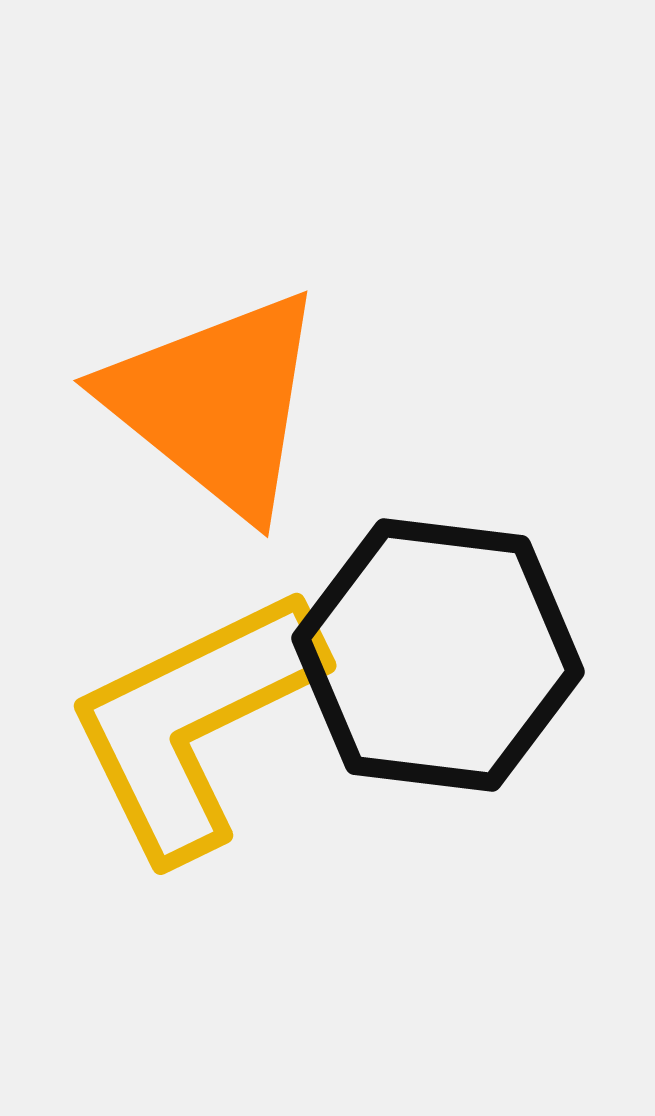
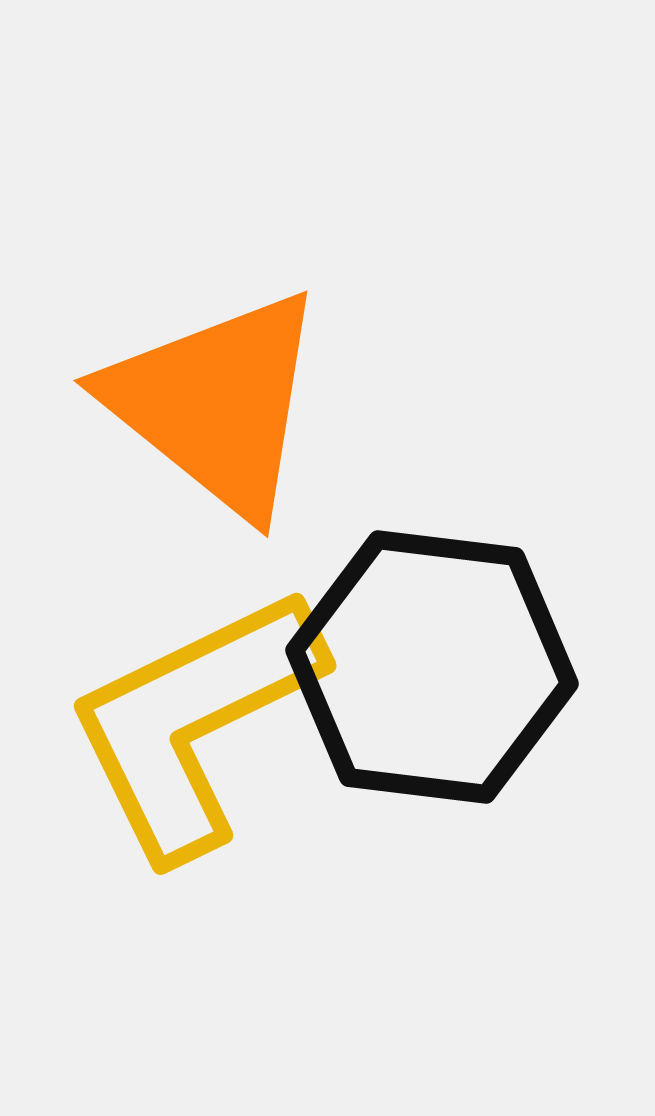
black hexagon: moved 6 px left, 12 px down
